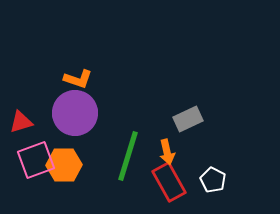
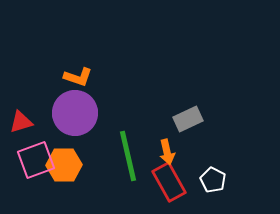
orange L-shape: moved 2 px up
green line: rotated 30 degrees counterclockwise
